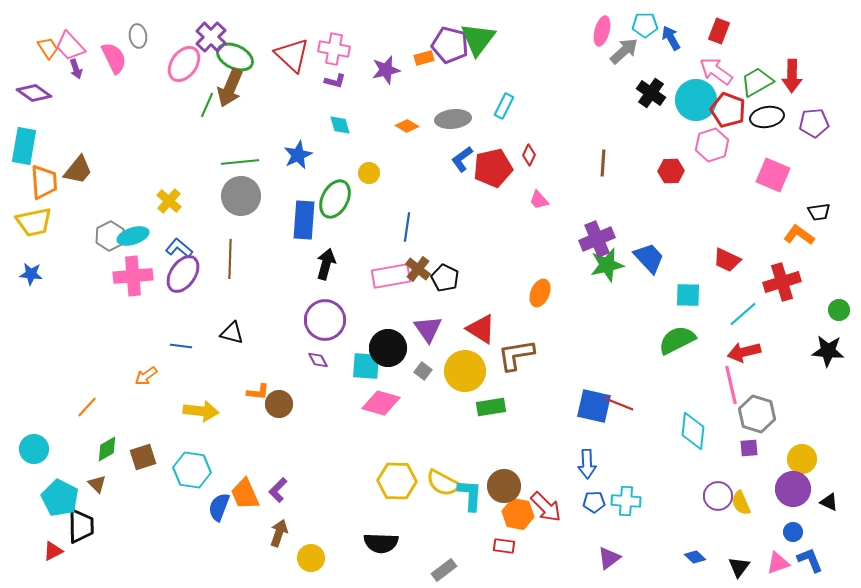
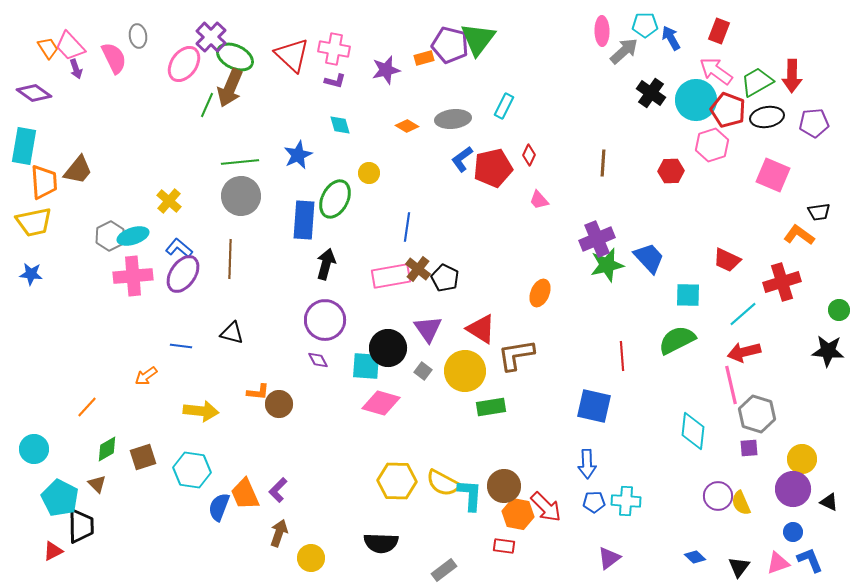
pink ellipse at (602, 31): rotated 16 degrees counterclockwise
red line at (619, 404): moved 3 px right, 48 px up; rotated 64 degrees clockwise
